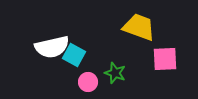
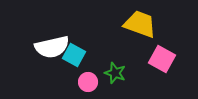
yellow trapezoid: moved 1 px right, 3 px up
pink square: moved 3 px left; rotated 32 degrees clockwise
